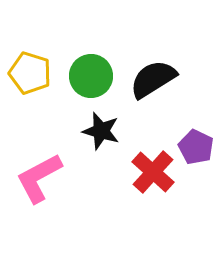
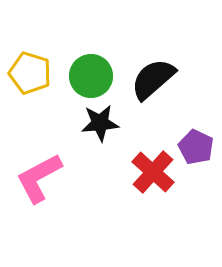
black semicircle: rotated 9 degrees counterclockwise
black star: moved 1 px left, 8 px up; rotated 21 degrees counterclockwise
